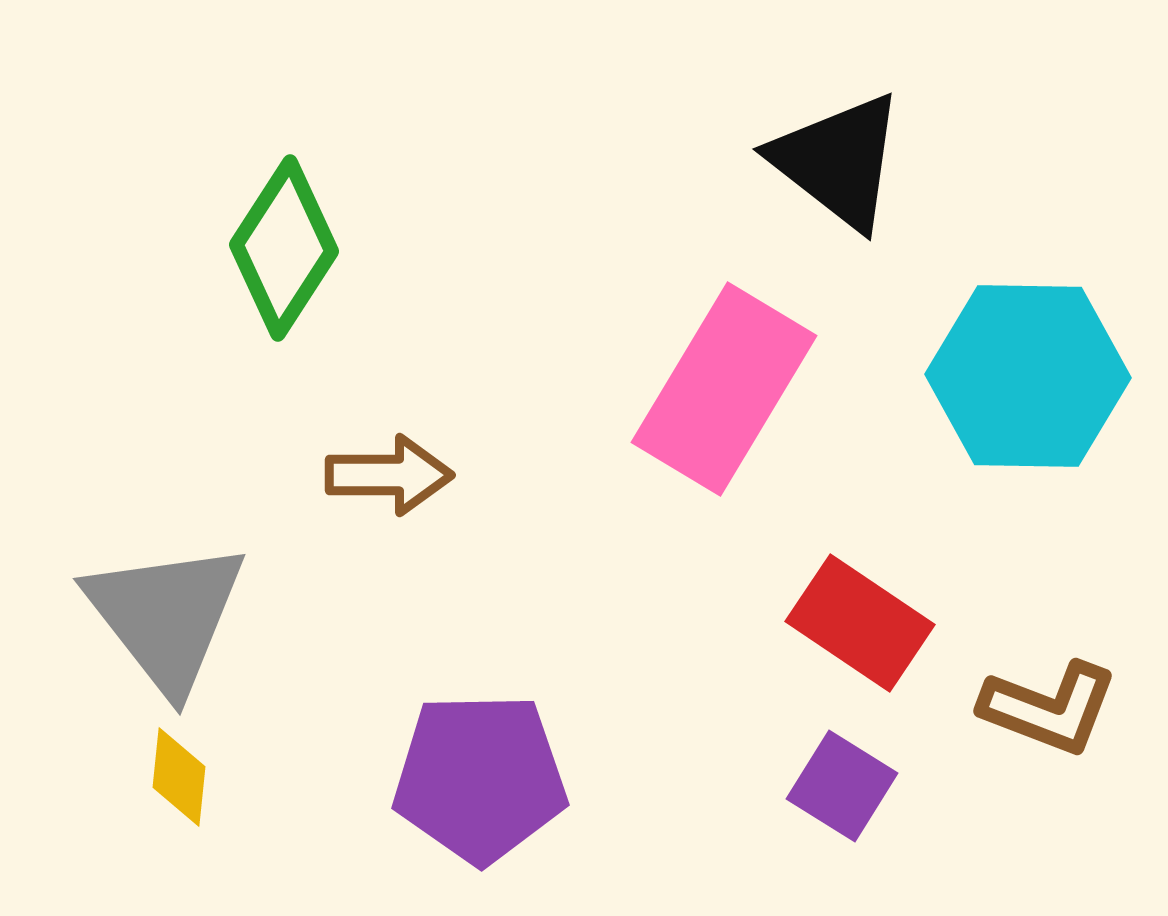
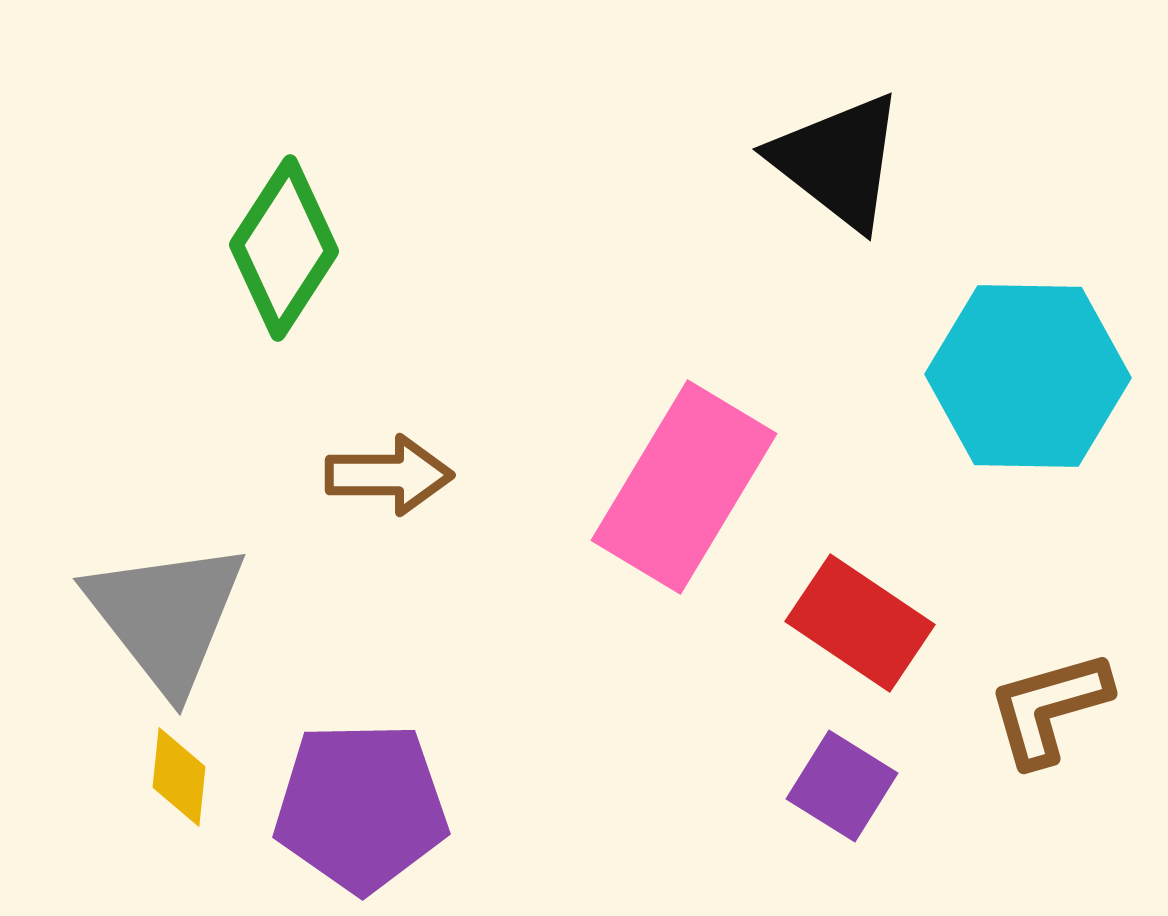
pink rectangle: moved 40 px left, 98 px down
brown L-shape: rotated 143 degrees clockwise
purple pentagon: moved 119 px left, 29 px down
